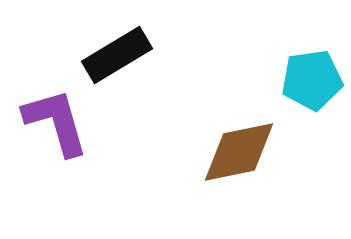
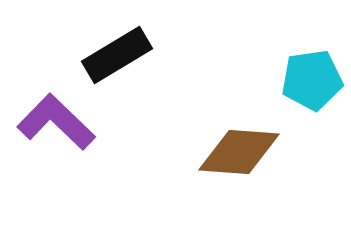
purple L-shape: rotated 30 degrees counterclockwise
brown diamond: rotated 16 degrees clockwise
